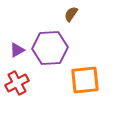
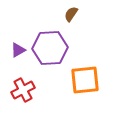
purple triangle: moved 1 px right
red cross: moved 6 px right, 7 px down
